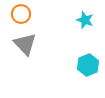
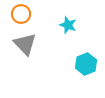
cyan star: moved 17 px left, 5 px down
cyan hexagon: moved 2 px left, 1 px up
